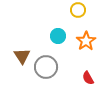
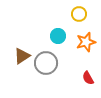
yellow circle: moved 1 px right, 4 px down
orange star: moved 1 px down; rotated 18 degrees clockwise
brown triangle: rotated 30 degrees clockwise
gray circle: moved 4 px up
